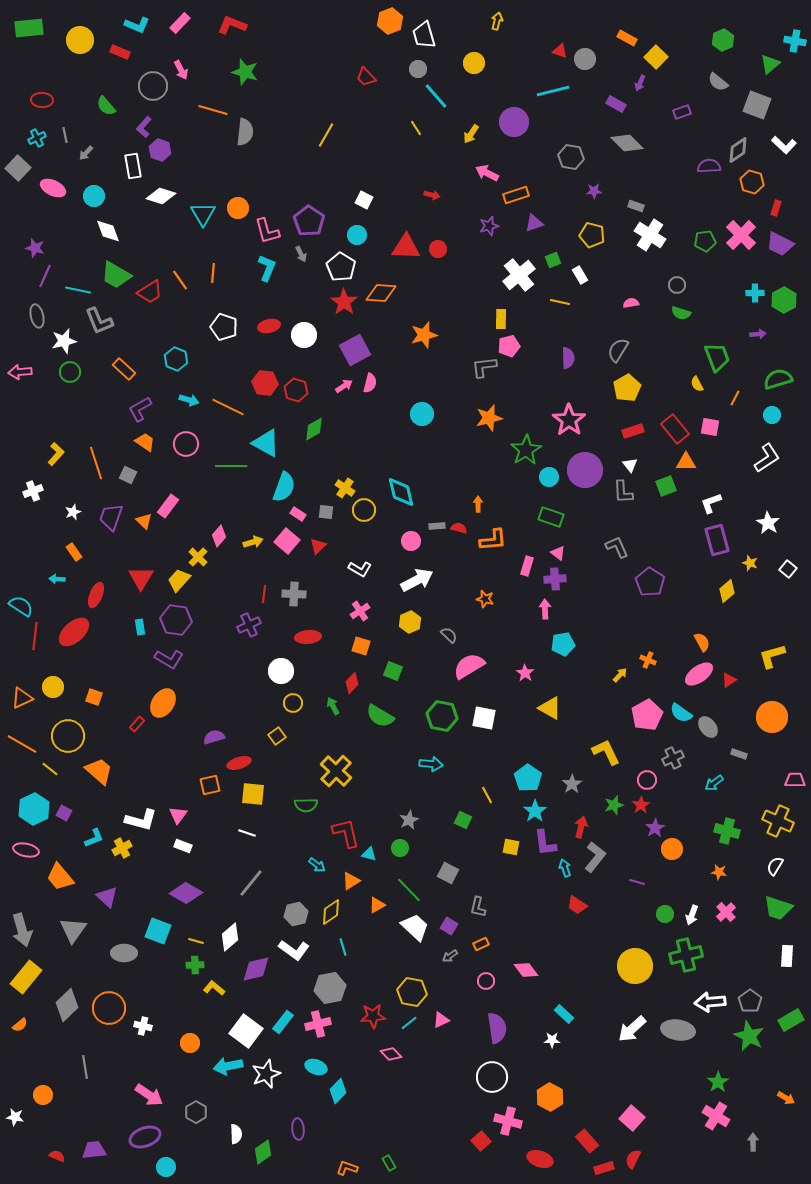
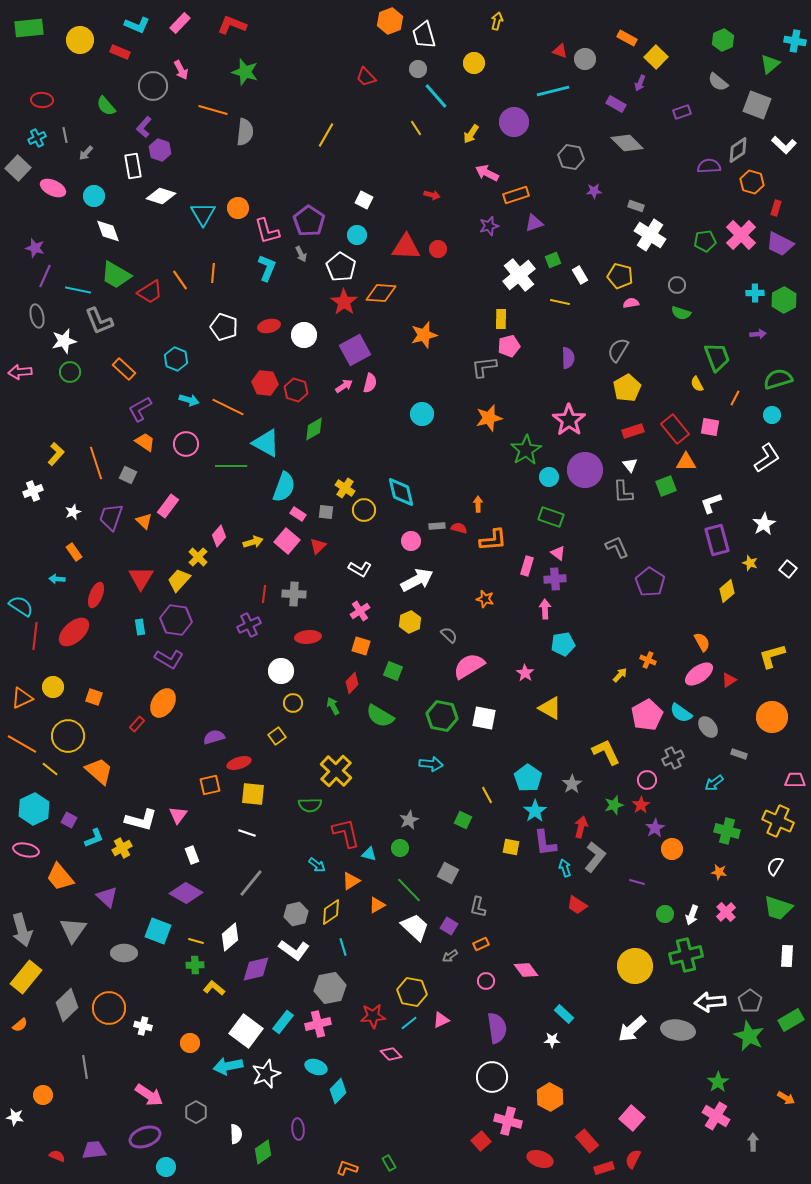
yellow pentagon at (592, 235): moved 28 px right, 41 px down
white star at (768, 523): moved 4 px left, 1 px down; rotated 10 degrees clockwise
green semicircle at (306, 805): moved 4 px right
purple square at (64, 813): moved 5 px right, 7 px down
white rectangle at (183, 846): moved 9 px right, 9 px down; rotated 48 degrees clockwise
